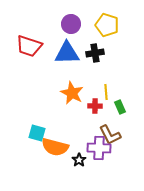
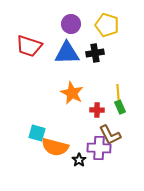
yellow line: moved 12 px right
red cross: moved 2 px right, 4 px down
